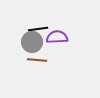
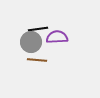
gray circle: moved 1 px left
